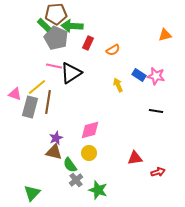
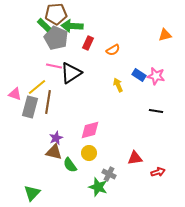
gray cross: moved 33 px right, 6 px up; rotated 24 degrees counterclockwise
green star: moved 3 px up
